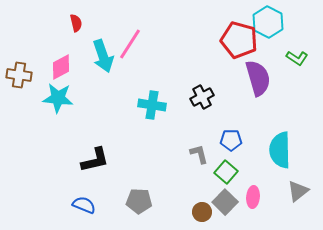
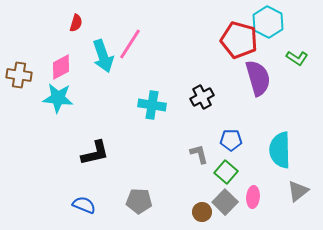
red semicircle: rotated 30 degrees clockwise
black L-shape: moved 7 px up
